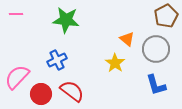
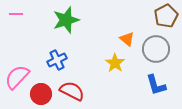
green star: rotated 24 degrees counterclockwise
red semicircle: rotated 10 degrees counterclockwise
